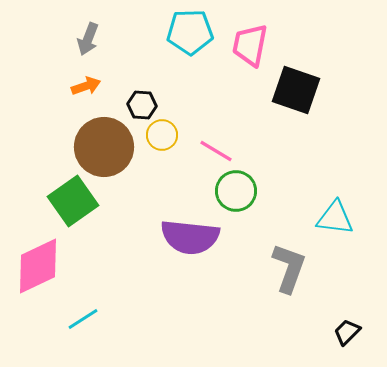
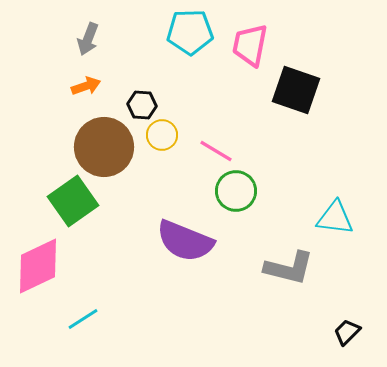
purple semicircle: moved 5 px left, 4 px down; rotated 16 degrees clockwise
gray L-shape: rotated 84 degrees clockwise
